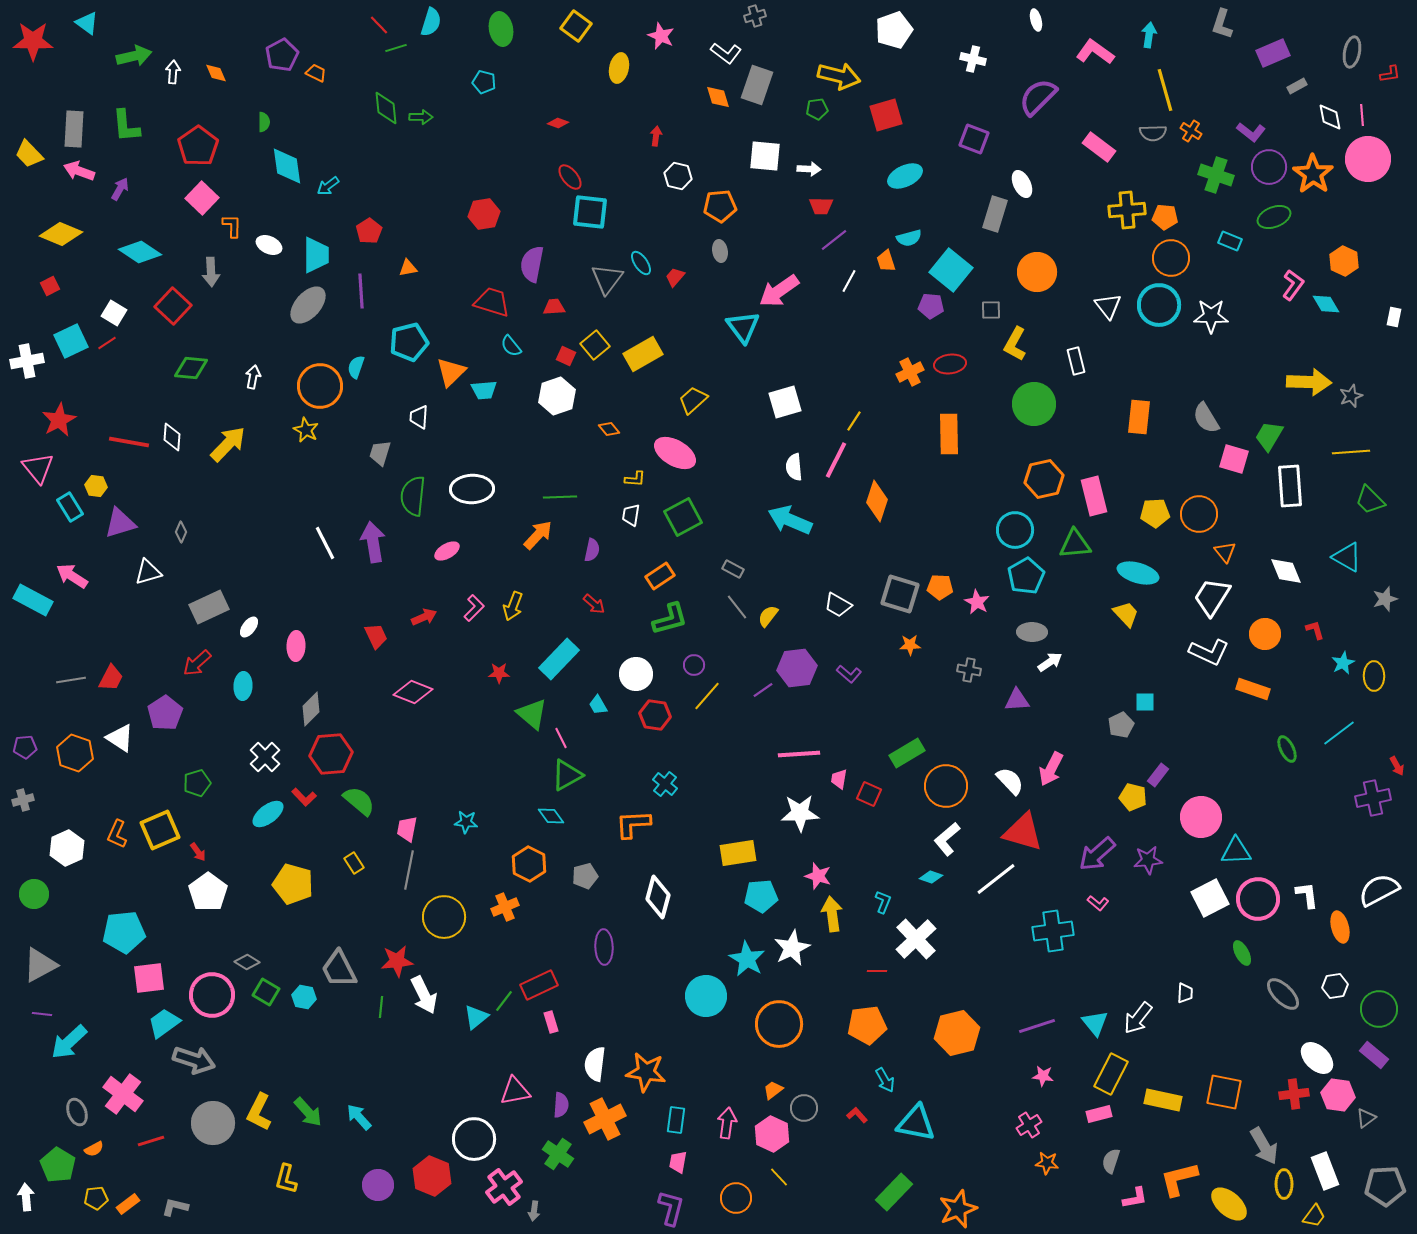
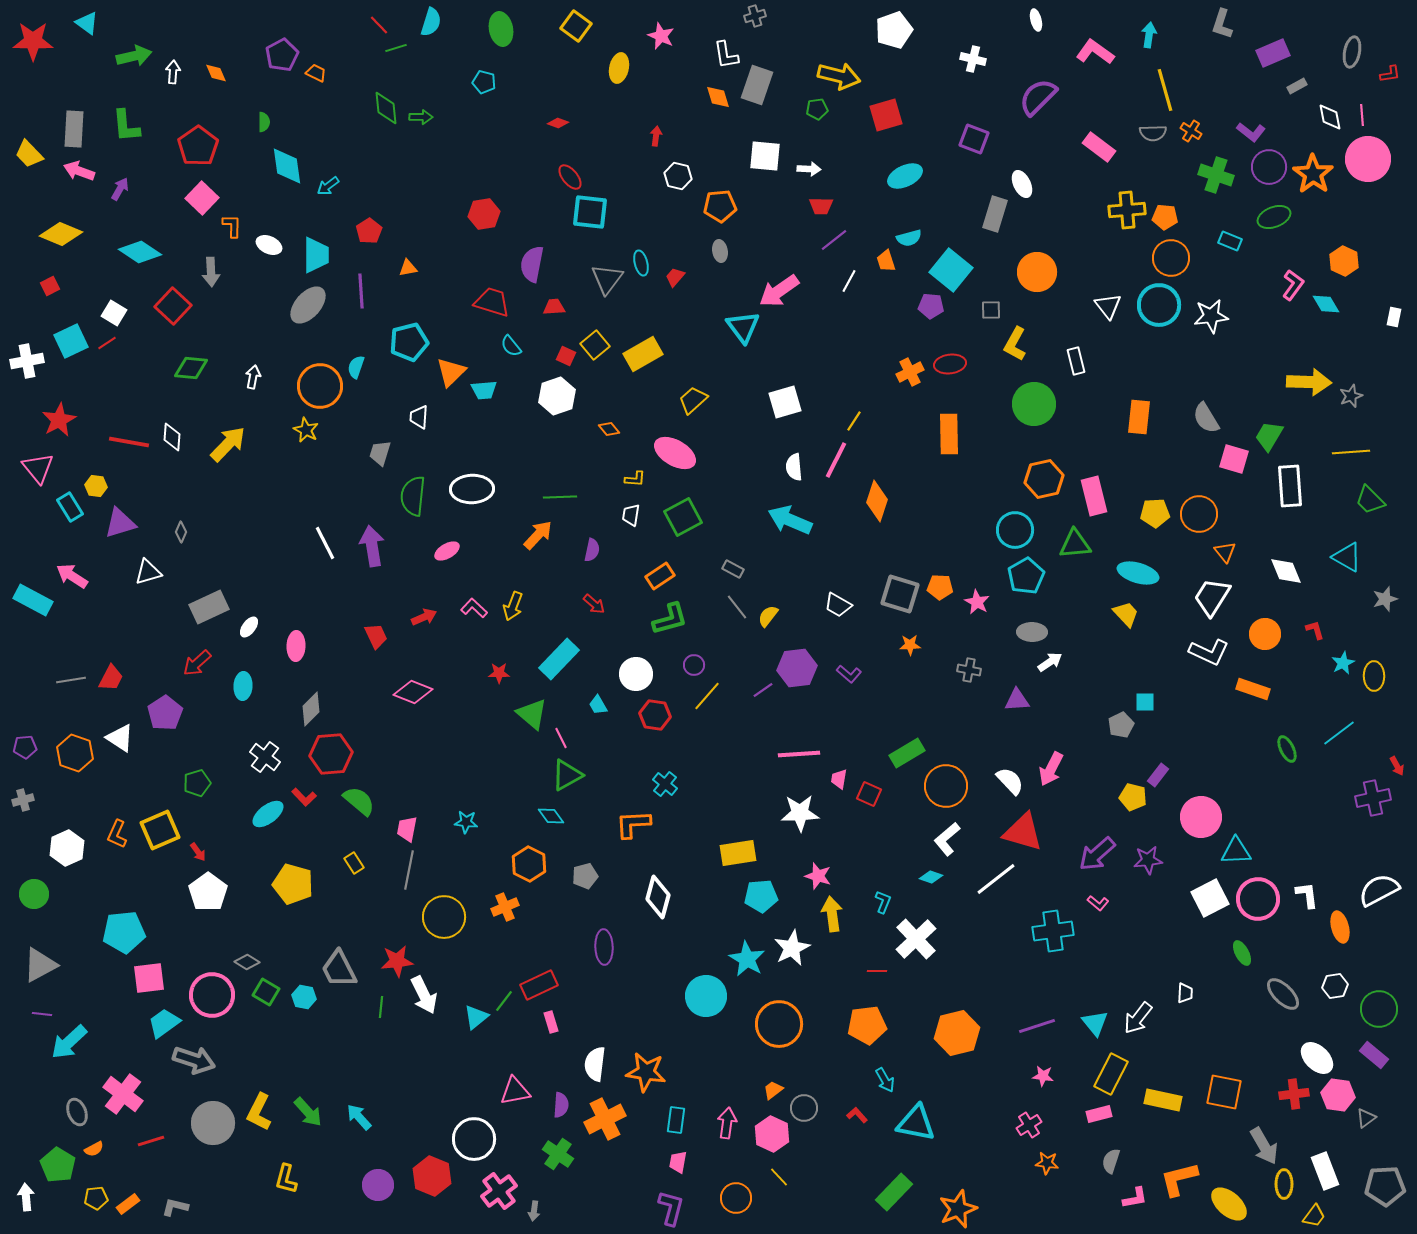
white L-shape at (726, 53): moved 2 px down; rotated 44 degrees clockwise
cyan ellipse at (641, 263): rotated 20 degrees clockwise
white star at (1211, 316): rotated 8 degrees counterclockwise
purple arrow at (373, 542): moved 1 px left, 4 px down
pink L-shape at (474, 608): rotated 92 degrees counterclockwise
white cross at (265, 757): rotated 8 degrees counterclockwise
pink cross at (504, 1187): moved 5 px left, 4 px down
